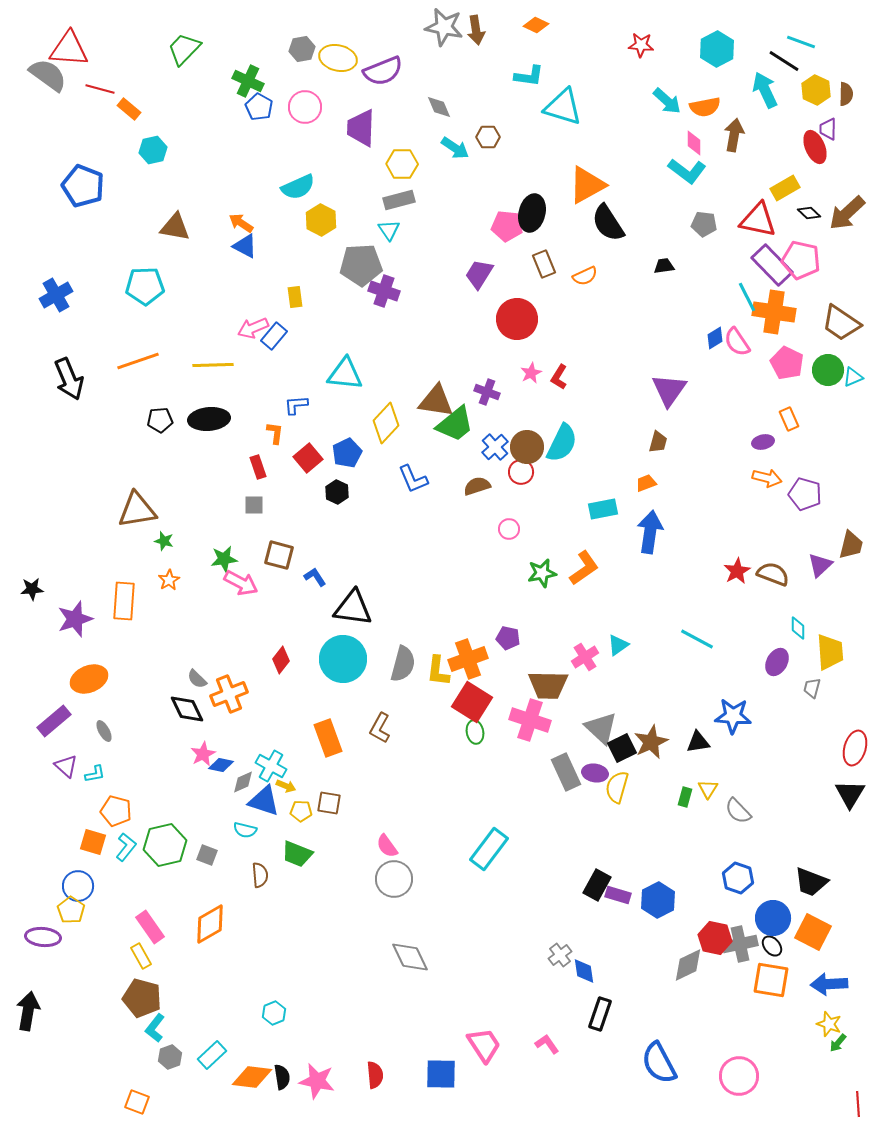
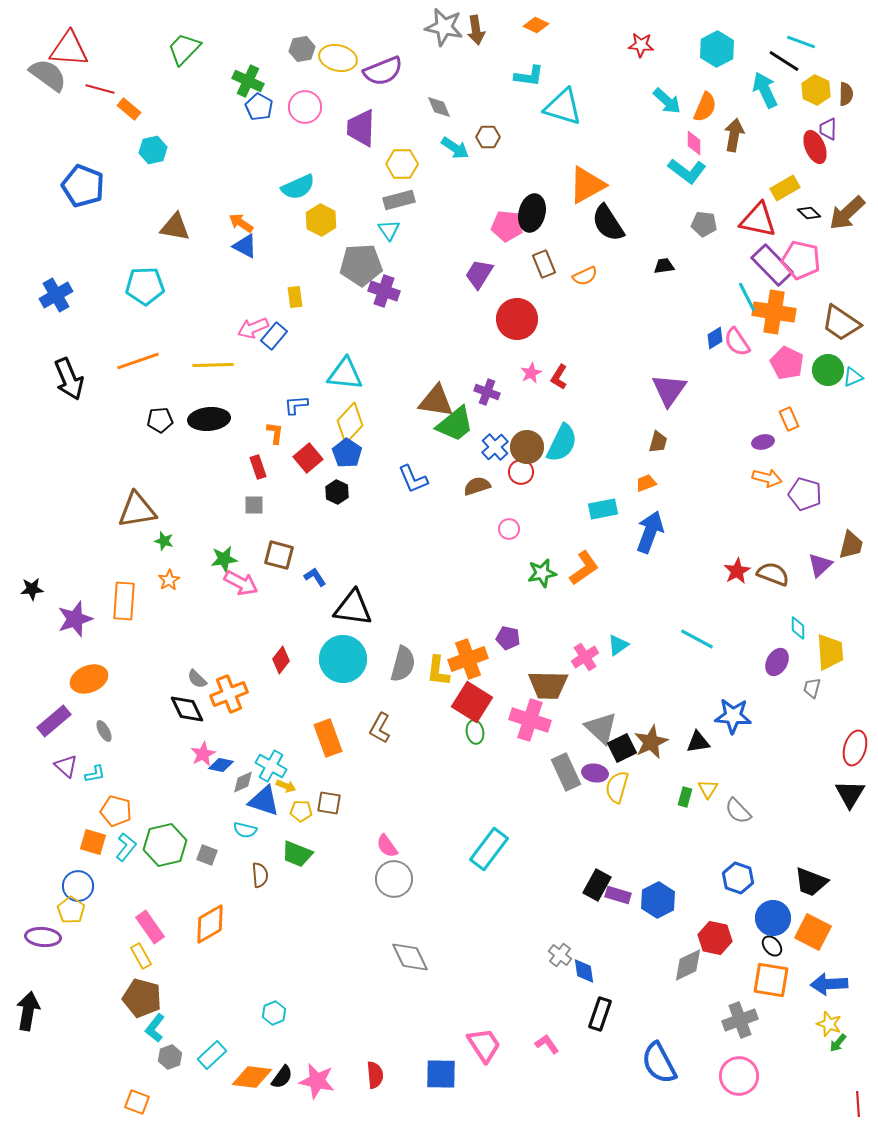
orange semicircle at (705, 107): rotated 56 degrees counterclockwise
yellow diamond at (386, 423): moved 36 px left
blue pentagon at (347, 453): rotated 12 degrees counterclockwise
blue arrow at (650, 532): rotated 12 degrees clockwise
gray cross at (740, 944): moved 76 px down; rotated 8 degrees counterclockwise
gray cross at (560, 955): rotated 15 degrees counterclockwise
black semicircle at (282, 1077): rotated 45 degrees clockwise
